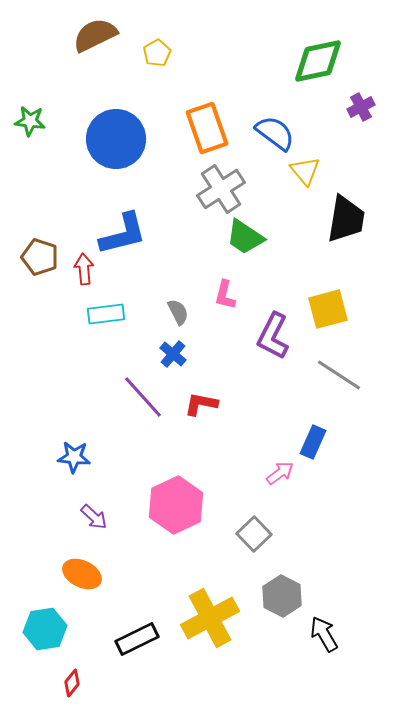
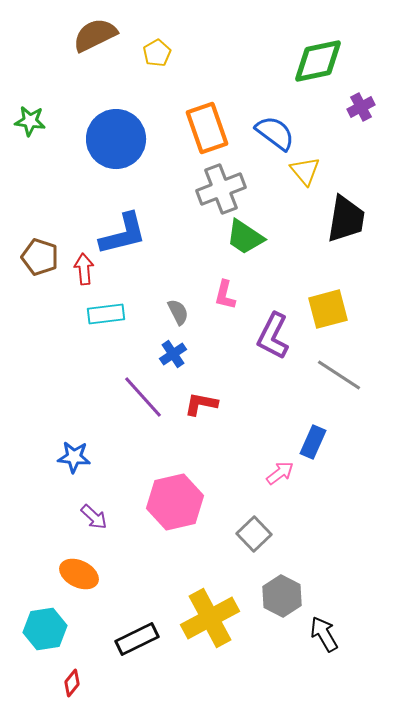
gray cross: rotated 12 degrees clockwise
blue cross: rotated 16 degrees clockwise
pink hexagon: moved 1 px left, 3 px up; rotated 12 degrees clockwise
orange ellipse: moved 3 px left
